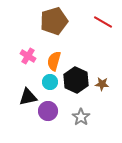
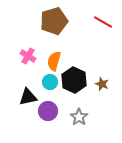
black hexagon: moved 2 px left
brown star: rotated 16 degrees clockwise
gray star: moved 2 px left
